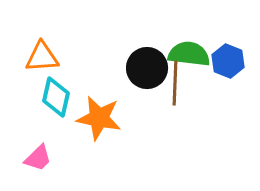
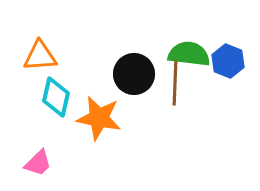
orange triangle: moved 2 px left, 1 px up
black circle: moved 13 px left, 6 px down
pink trapezoid: moved 5 px down
